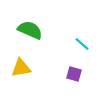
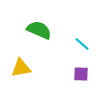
green semicircle: moved 9 px right
purple square: moved 7 px right; rotated 14 degrees counterclockwise
